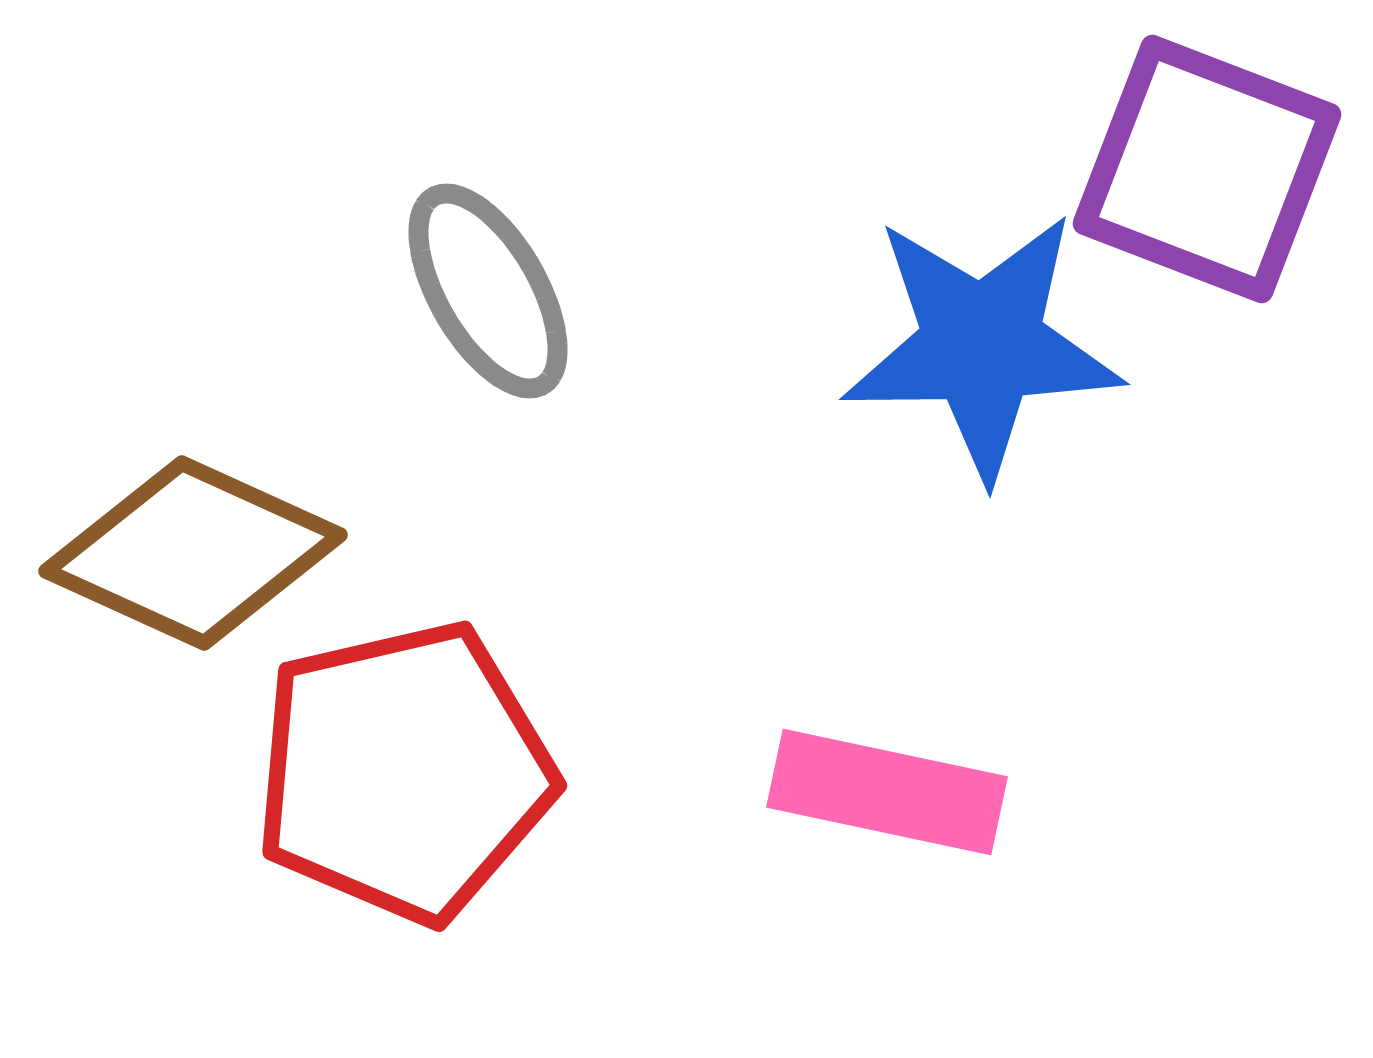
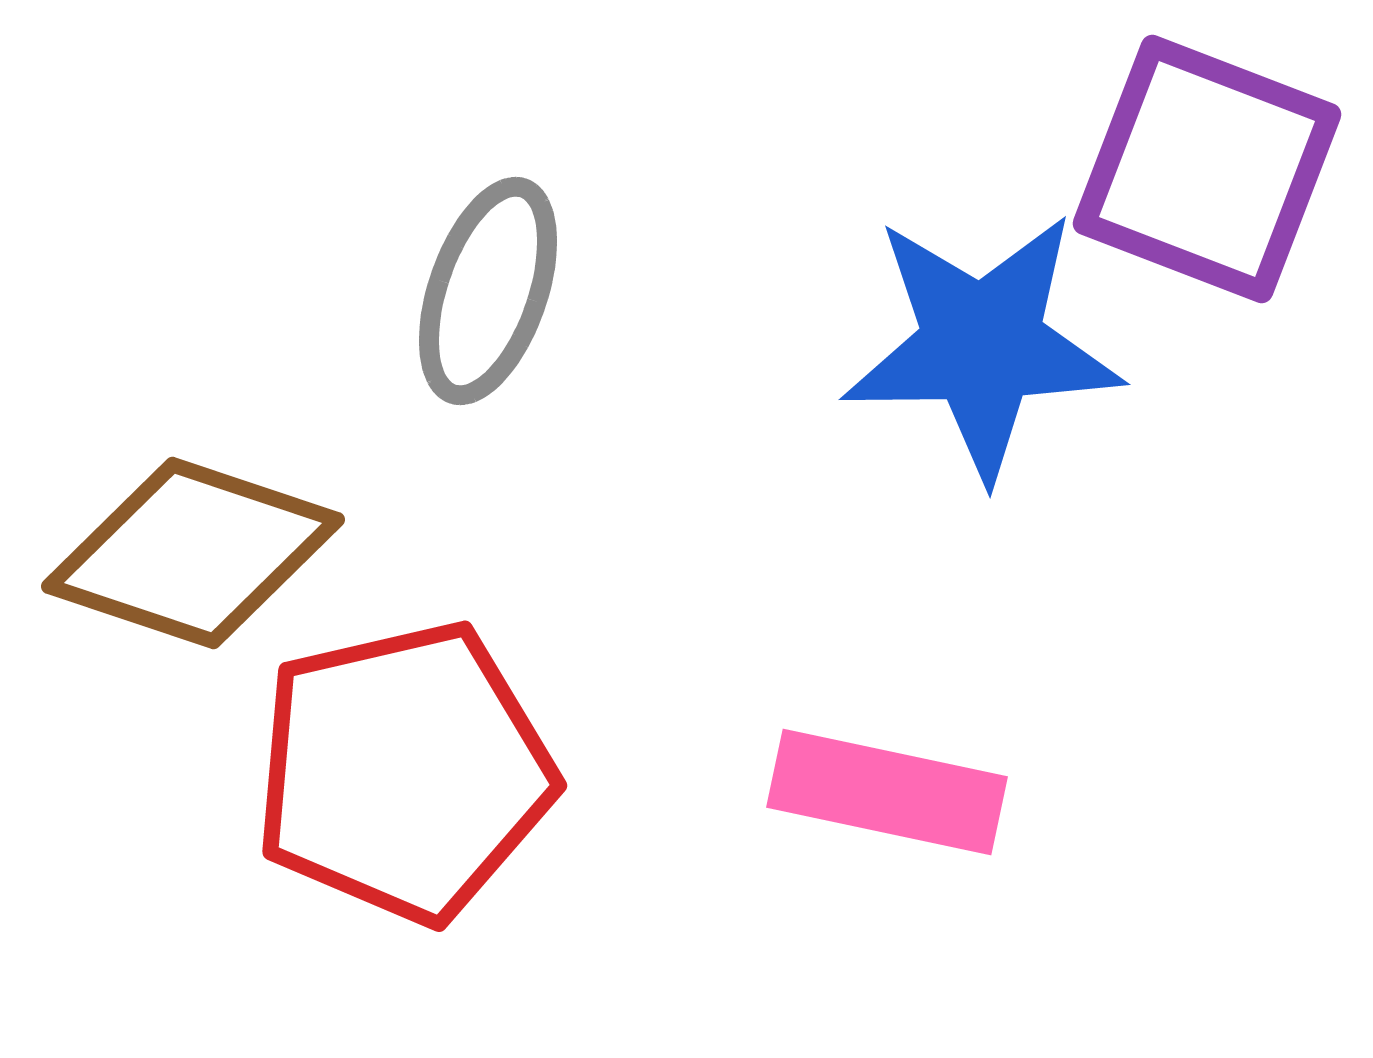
gray ellipse: rotated 49 degrees clockwise
brown diamond: rotated 6 degrees counterclockwise
